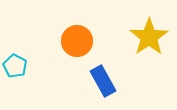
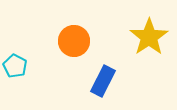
orange circle: moved 3 px left
blue rectangle: rotated 56 degrees clockwise
